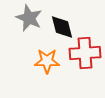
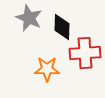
black diamond: rotated 16 degrees clockwise
orange star: moved 8 px down
